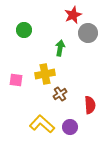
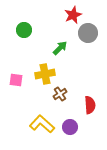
green arrow: rotated 35 degrees clockwise
